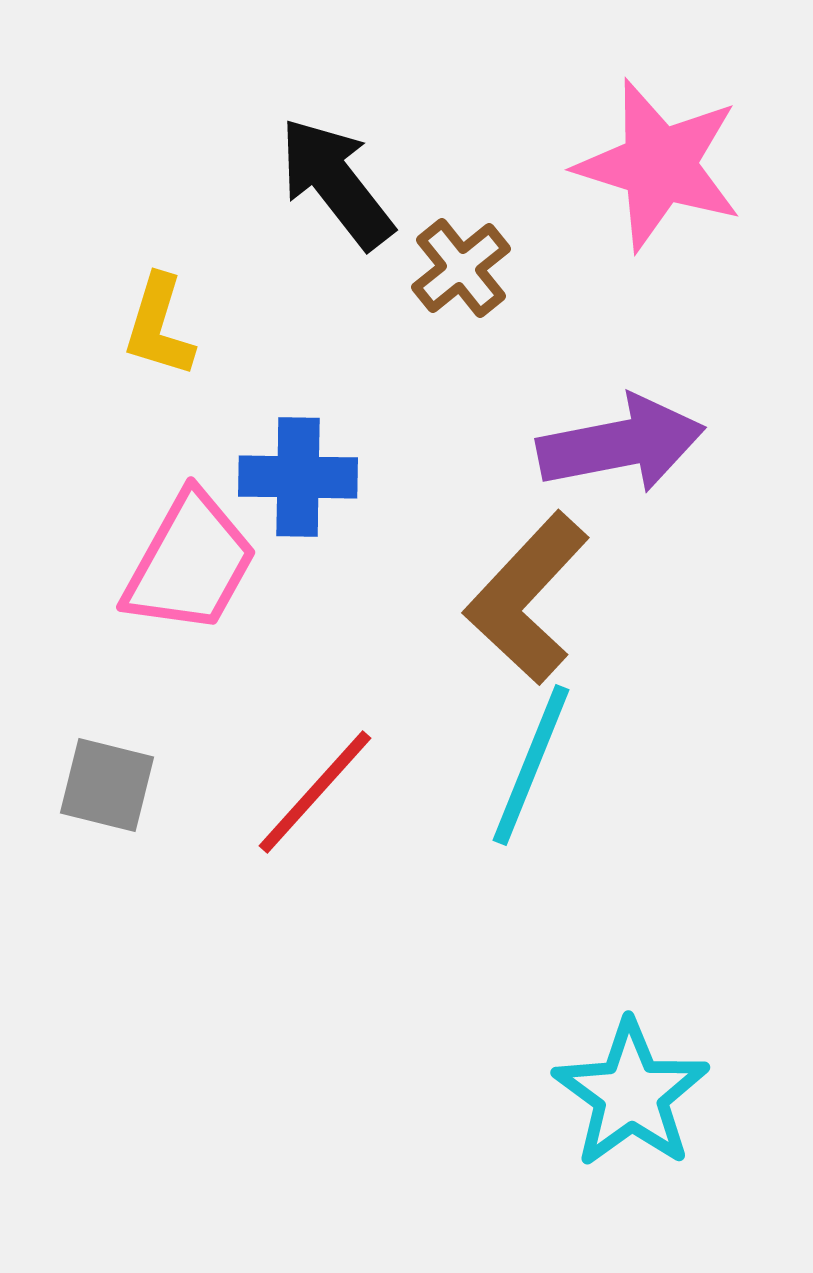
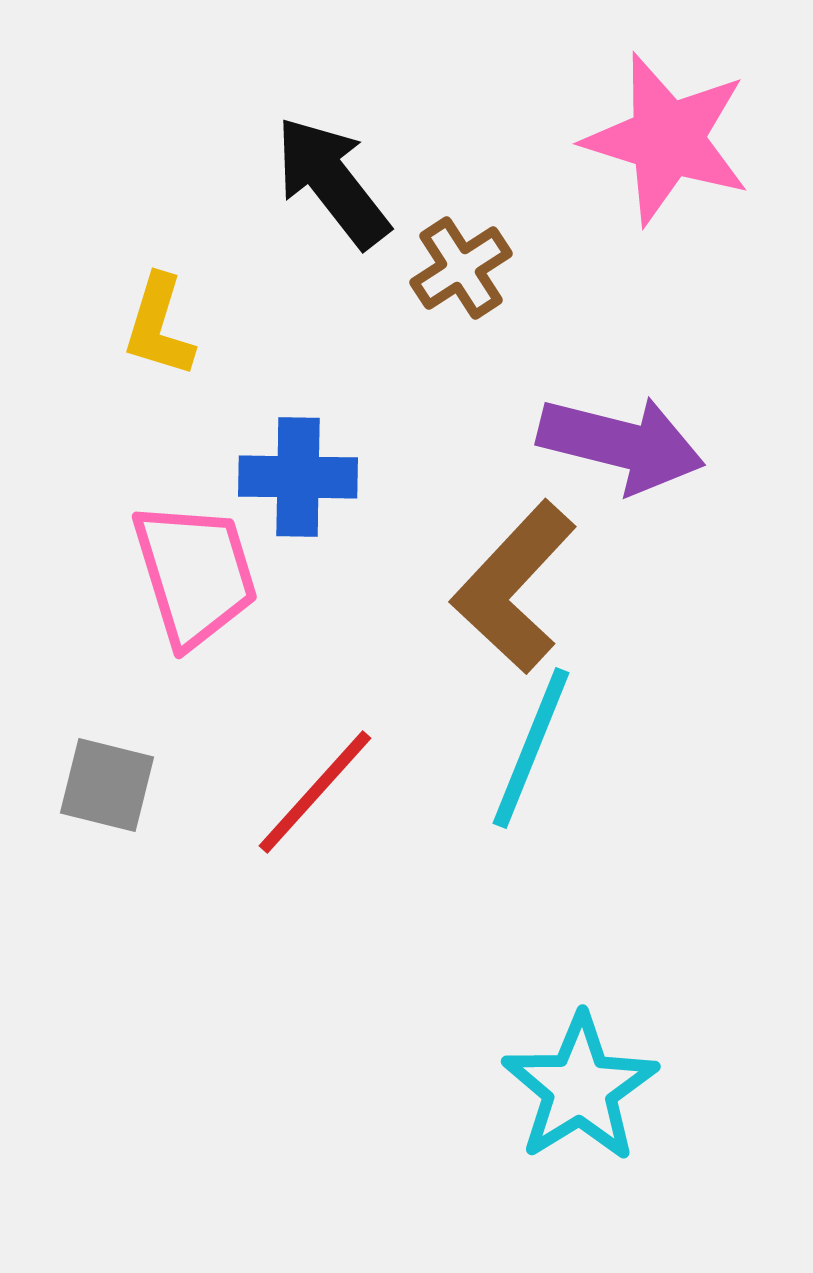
pink star: moved 8 px right, 26 px up
black arrow: moved 4 px left, 1 px up
brown cross: rotated 6 degrees clockwise
purple arrow: rotated 25 degrees clockwise
pink trapezoid: moved 5 px right, 11 px down; rotated 46 degrees counterclockwise
brown L-shape: moved 13 px left, 11 px up
cyan line: moved 17 px up
cyan star: moved 51 px left, 6 px up; rotated 4 degrees clockwise
